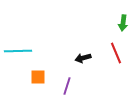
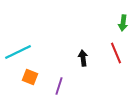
cyan line: moved 1 px down; rotated 24 degrees counterclockwise
black arrow: rotated 98 degrees clockwise
orange square: moved 8 px left; rotated 21 degrees clockwise
purple line: moved 8 px left
